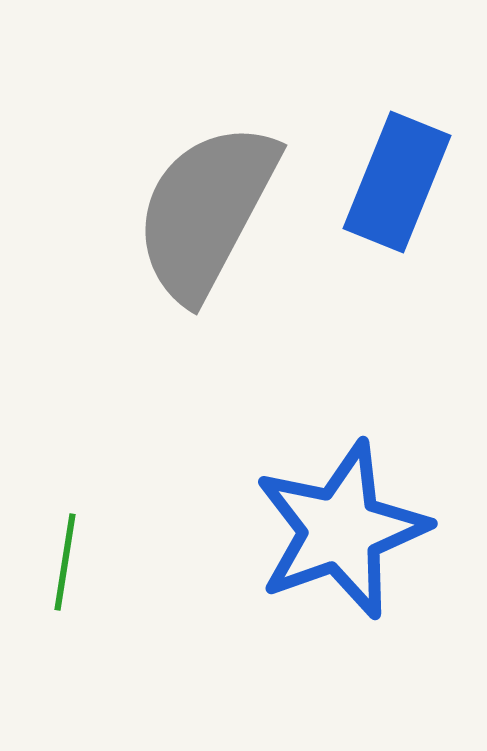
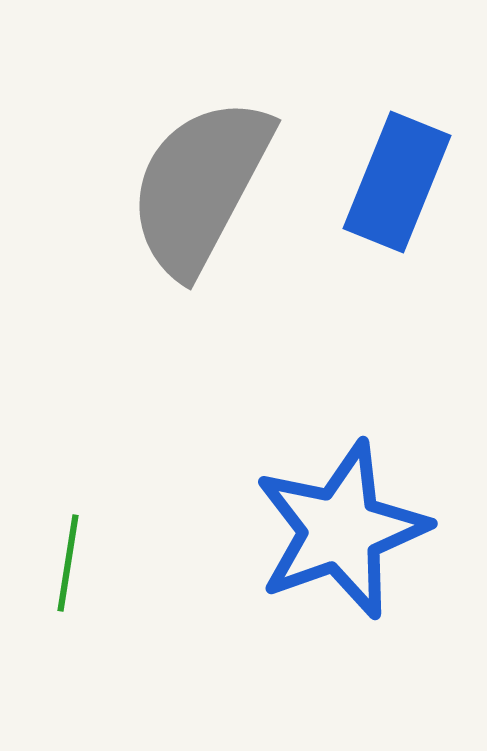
gray semicircle: moved 6 px left, 25 px up
green line: moved 3 px right, 1 px down
